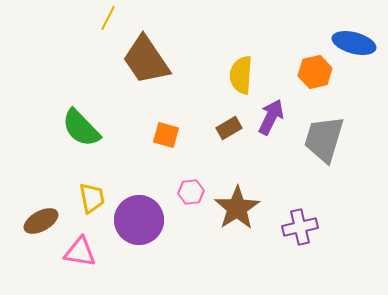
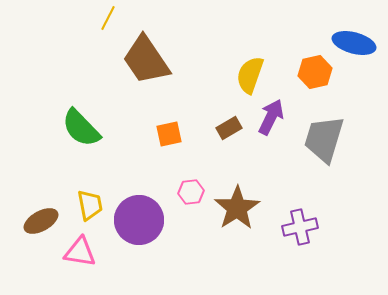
yellow semicircle: moved 9 px right; rotated 15 degrees clockwise
orange square: moved 3 px right, 1 px up; rotated 28 degrees counterclockwise
yellow trapezoid: moved 2 px left, 7 px down
